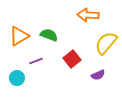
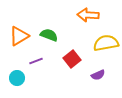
yellow semicircle: rotated 40 degrees clockwise
